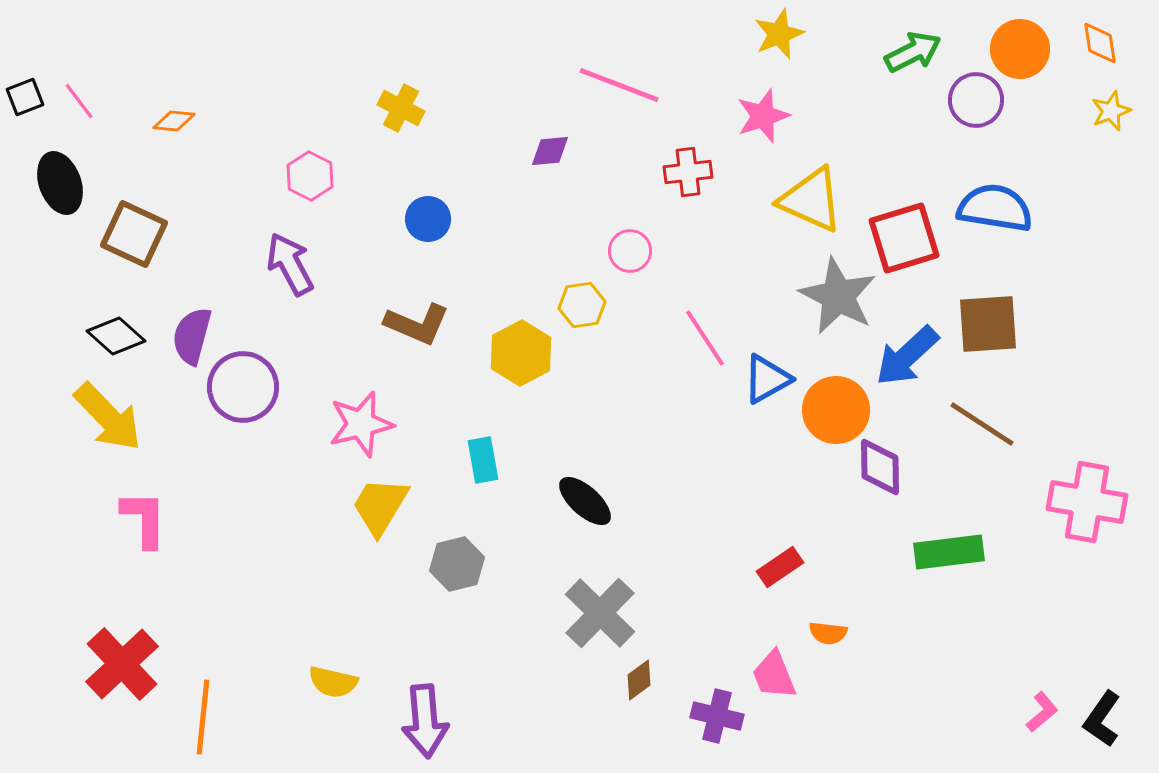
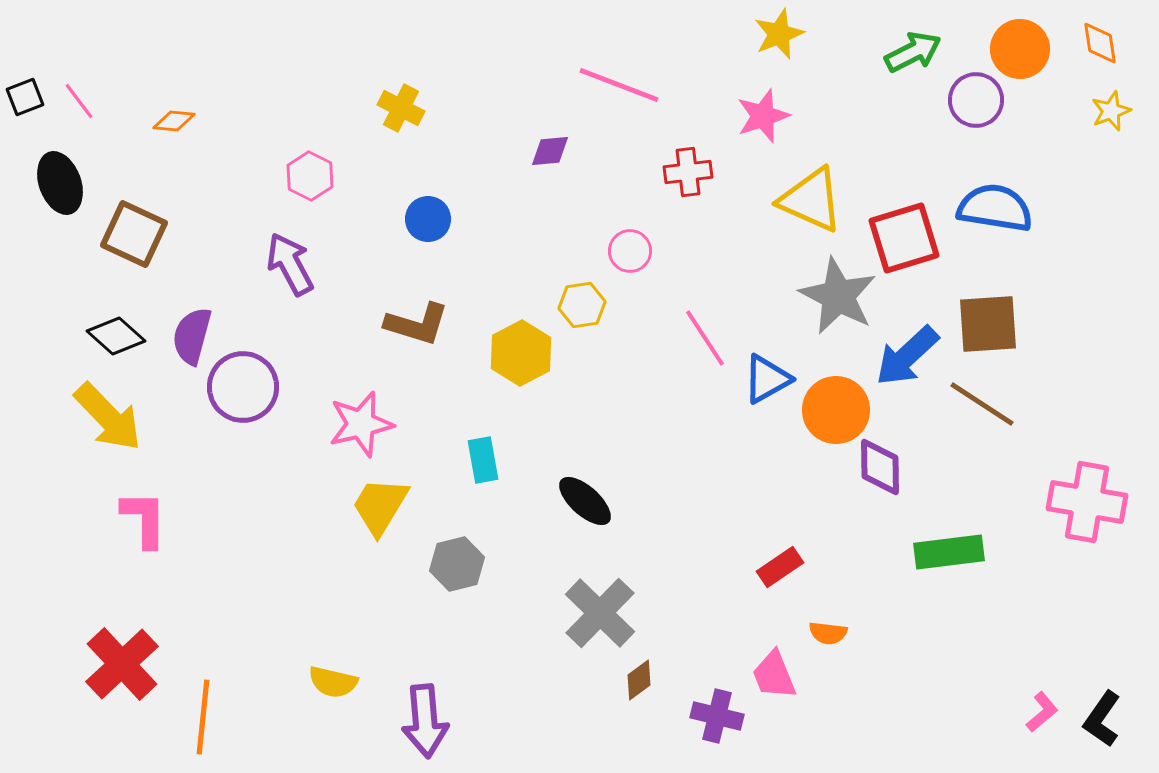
brown L-shape at (417, 324): rotated 6 degrees counterclockwise
brown line at (982, 424): moved 20 px up
